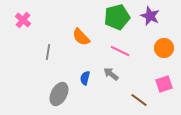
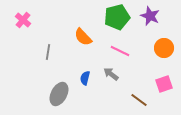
orange semicircle: moved 2 px right
